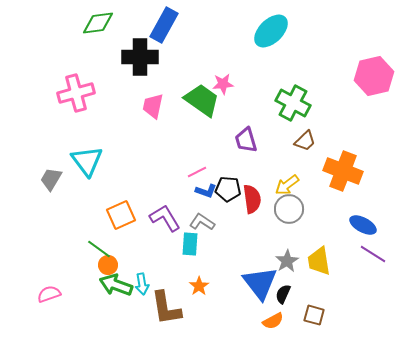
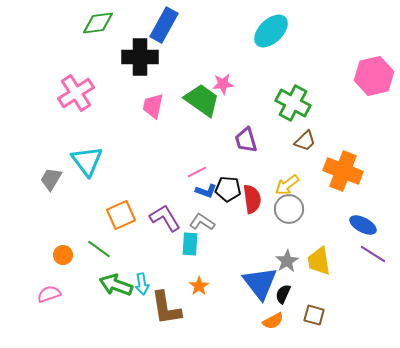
pink cross: rotated 18 degrees counterclockwise
orange circle: moved 45 px left, 10 px up
